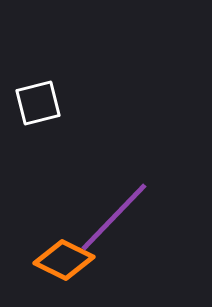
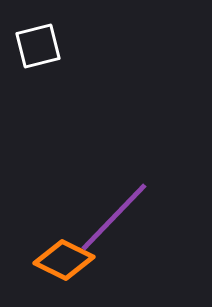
white square: moved 57 px up
